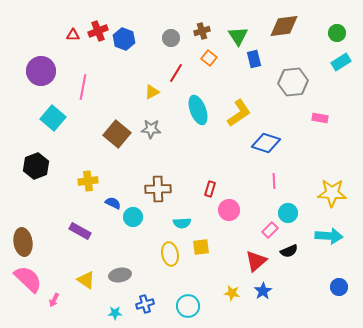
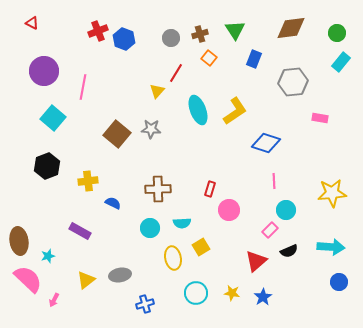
brown diamond at (284, 26): moved 7 px right, 2 px down
brown cross at (202, 31): moved 2 px left, 3 px down
red triangle at (73, 35): moved 41 px left, 12 px up; rotated 24 degrees clockwise
green triangle at (238, 36): moved 3 px left, 6 px up
blue rectangle at (254, 59): rotated 36 degrees clockwise
cyan rectangle at (341, 62): rotated 18 degrees counterclockwise
purple circle at (41, 71): moved 3 px right
yellow triangle at (152, 92): moved 5 px right, 1 px up; rotated 21 degrees counterclockwise
yellow L-shape at (239, 113): moved 4 px left, 2 px up
black hexagon at (36, 166): moved 11 px right
yellow star at (332, 193): rotated 8 degrees counterclockwise
cyan circle at (288, 213): moved 2 px left, 3 px up
cyan circle at (133, 217): moved 17 px right, 11 px down
cyan arrow at (329, 236): moved 2 px right, 11 px down
brown ellipse at (23, 242): moved 4 px left, 1 px up
yellow square at (201, 247): rotated 24 degrees counterclockwise
yellow ellipse at (170, 254): moved 3 px right, 4 px down
yellow triangle at (86, 280): rotated 48 degrees clockwise
blue circle at (339, 287): moved 5 px up
blue star at (263, 291): moved 6 px down
cyan circle at (188, 306): moved 8 px right, 13 px up
cyan star at (115, 313): moved 67 px left, 57 px up; rotated 16 degrees counterclockwise
